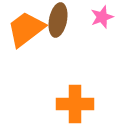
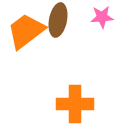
pink star: rotated 15 degrees clockwise
orange trapezoid: moved 2 px down
